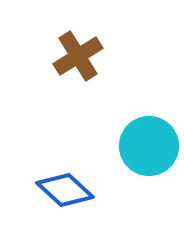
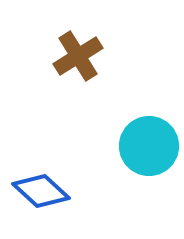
blue diamond: moved 24 px left, 1 px down
